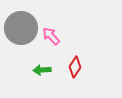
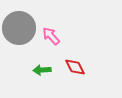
gray circle: moved 2 px left
red diamond: rotated 60 degrees counterclockwise
